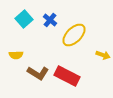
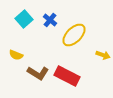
yellow semicircle: rotated 24 degrees clockwise
